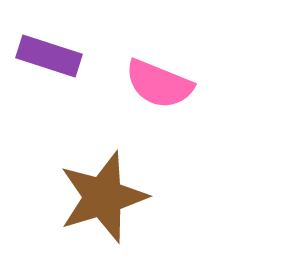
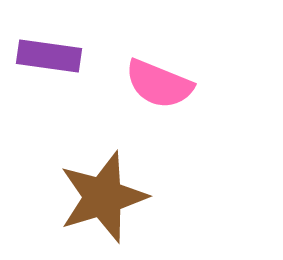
purple rectangle: rotated 10 degrees counterclockwise
